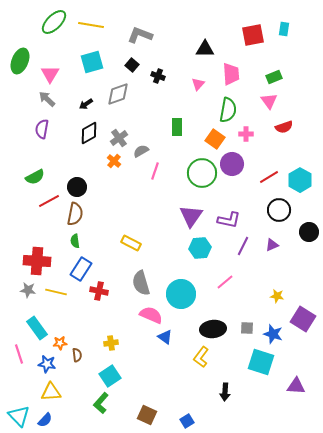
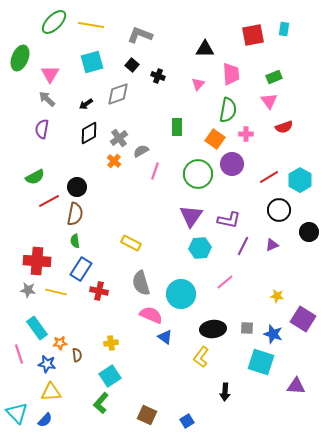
green ellipse at (20, 61): moved 3 px up
green circle at (202, 173): moved 4 px left, 1 px down
cyan triangle at (19, 416): moved 2 px left, 3 px up
